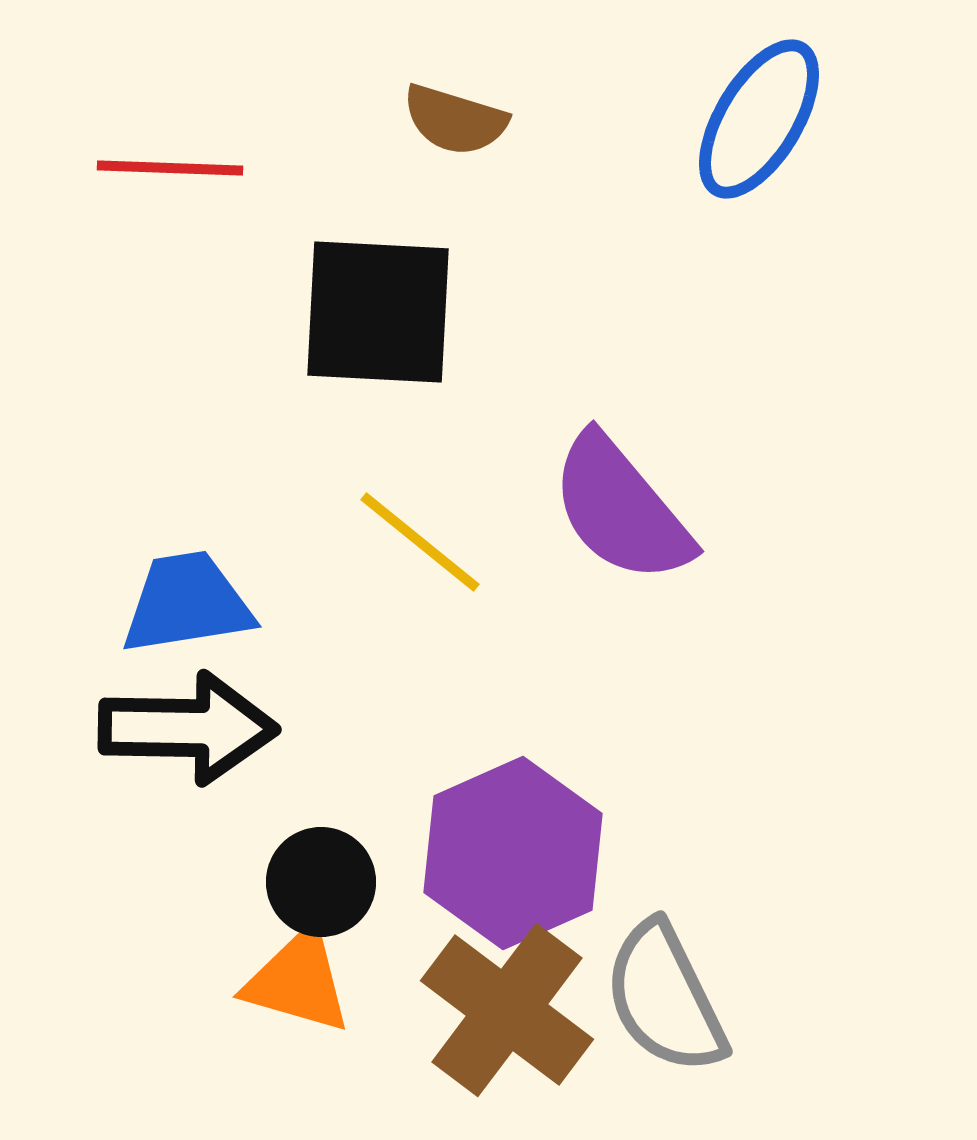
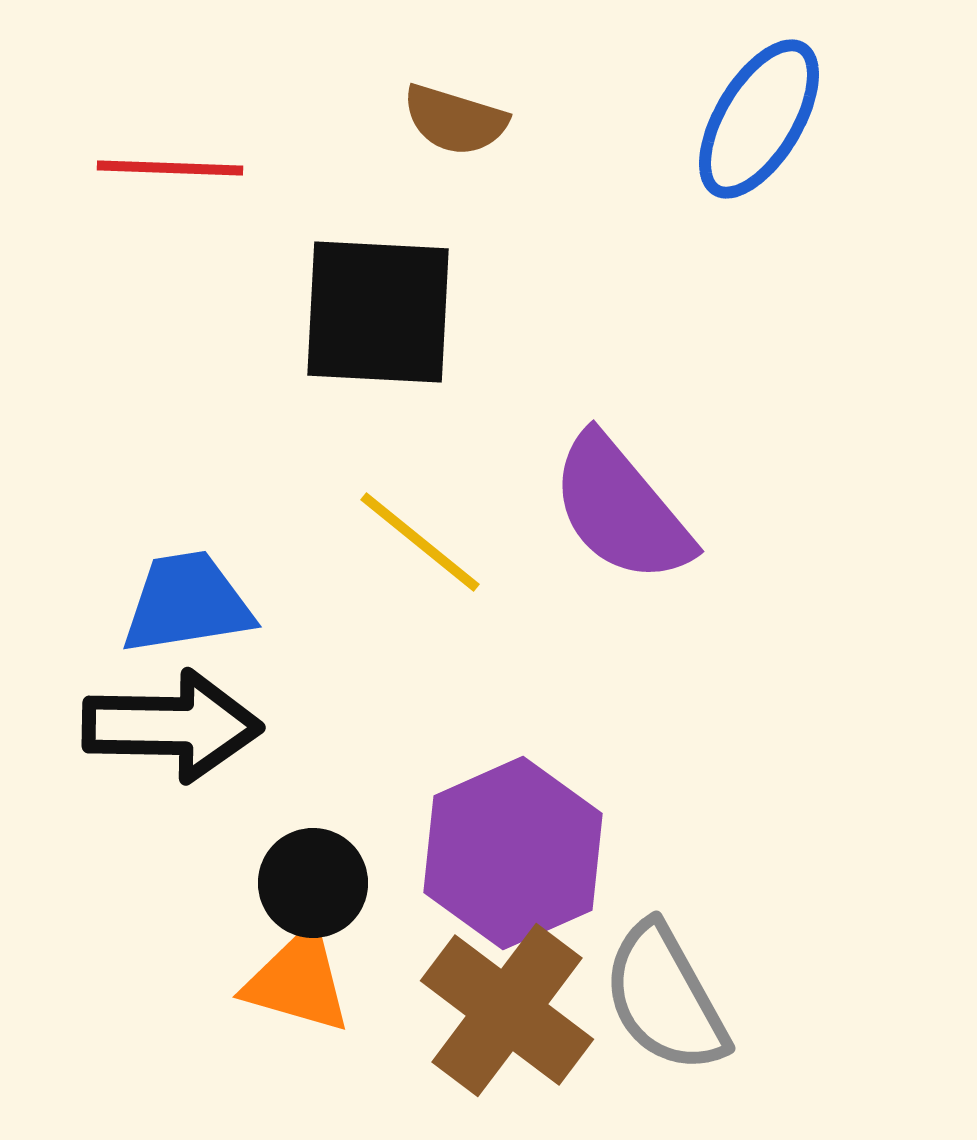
black arrow: moved 16 px left, 2 px up
black circle: moved 8 px left, 1 px down
gray semicircle: rotated 3 degrees counterclockwise
